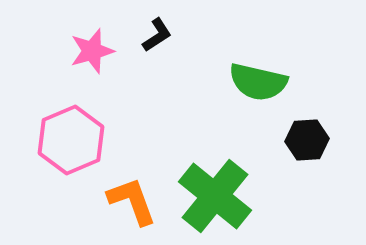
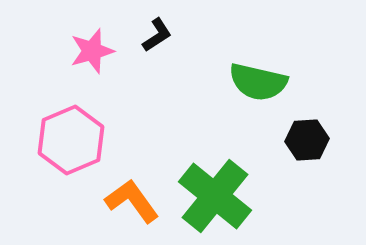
orange L-shape: rotated 16 degrees counterclockwise
